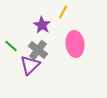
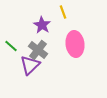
yellow line: rotated 48 degrees counterclockwise
